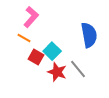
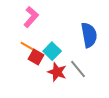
orange line: moved 3 px right, 8 px down
